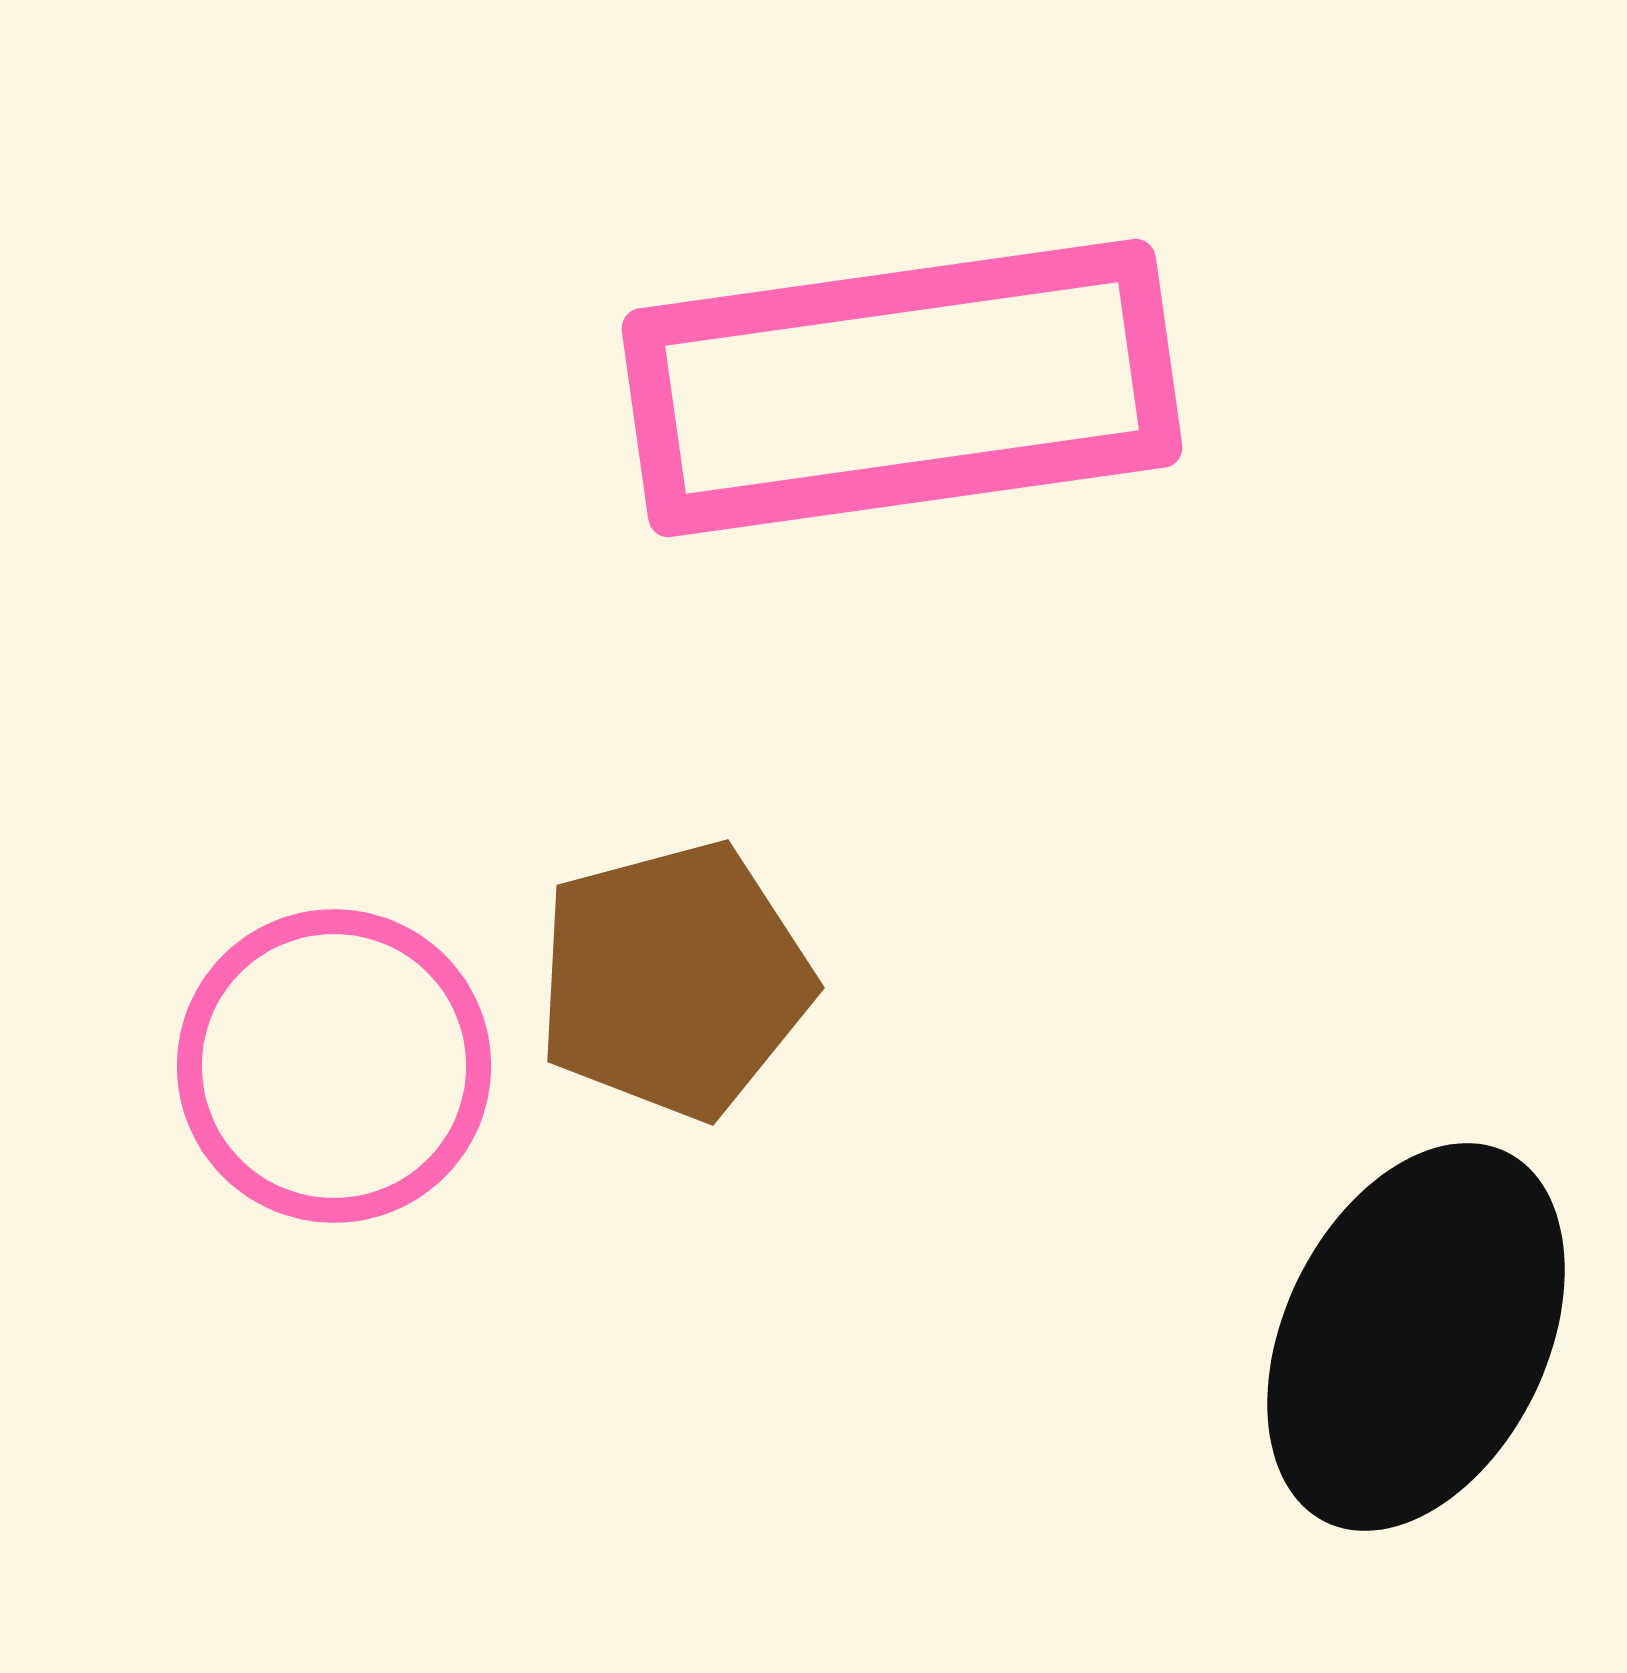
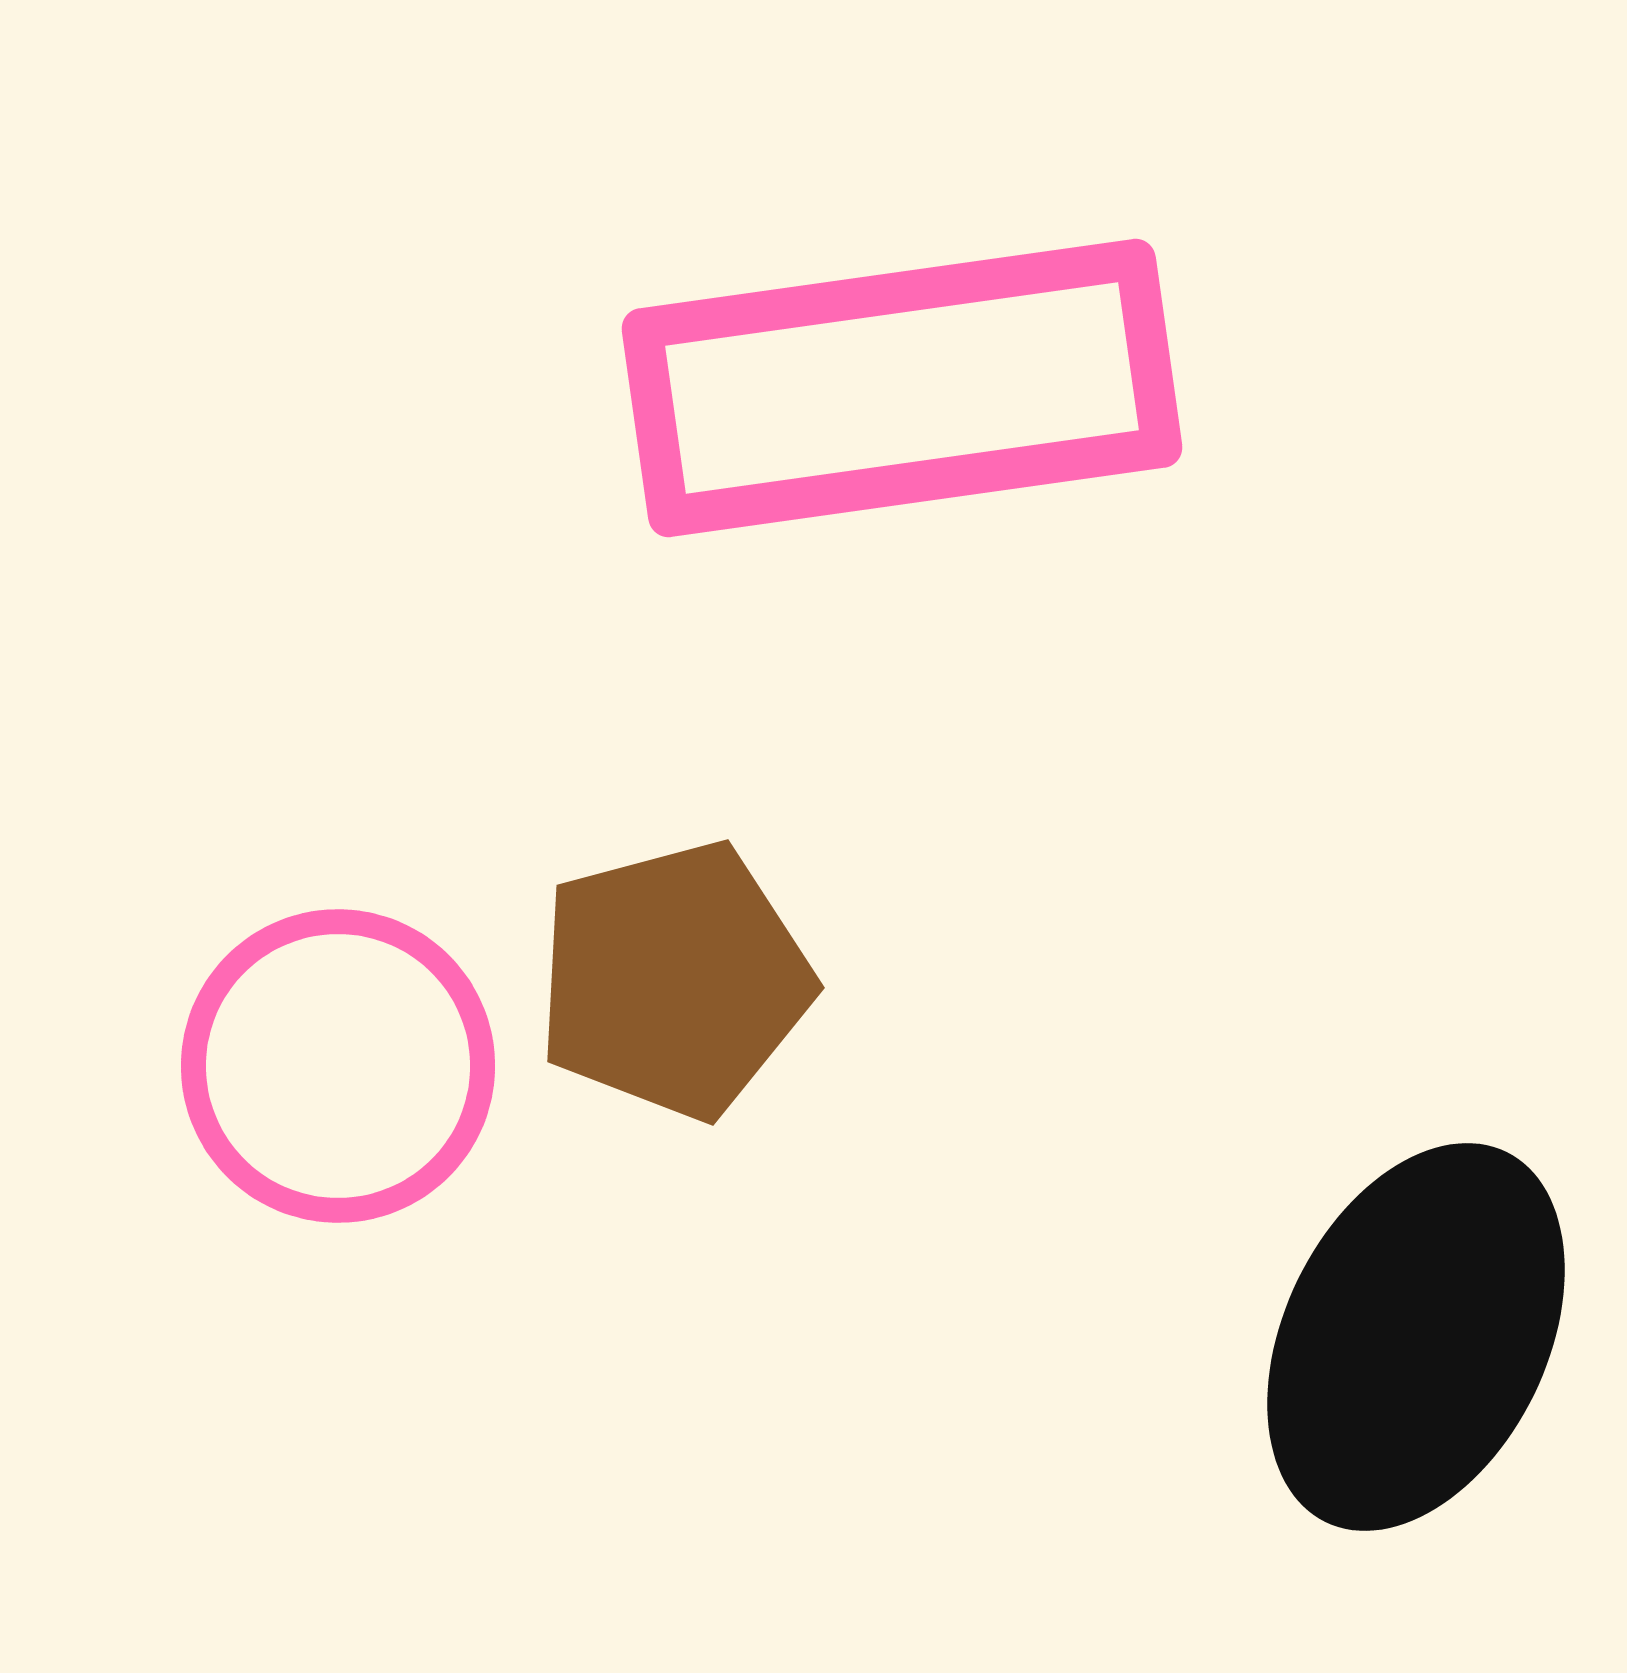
pink circle: moved 4 px right
